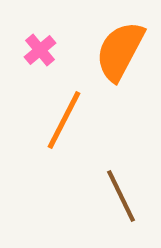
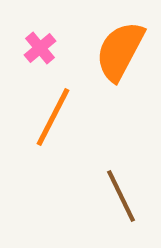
pink cross: moved 2 px up
orange line: moved 11 px left, 3 px up
